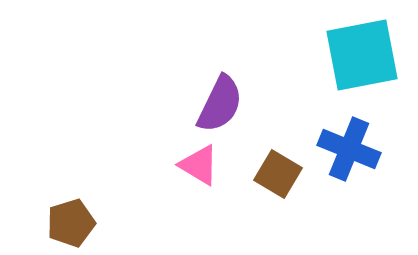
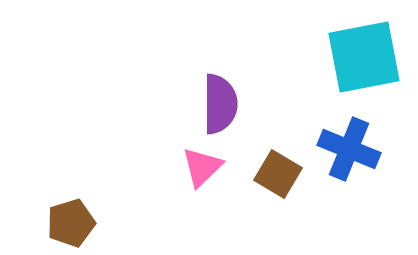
cyan square: moved 2 px right, 2 px down
purple semicircle: rotated 26 degrees counterclockwise
pink triangle: moved 3 px right, 2 px down; rotated 45 degrees clockwise
